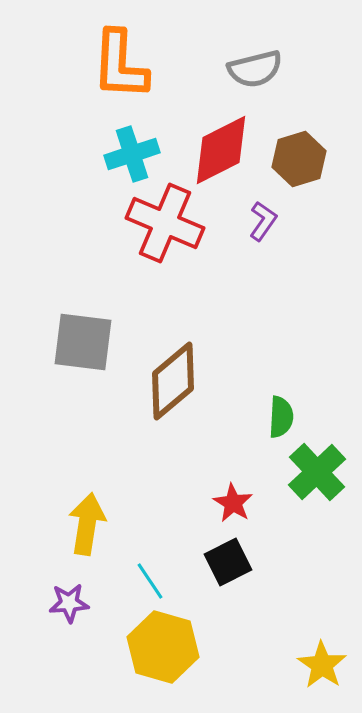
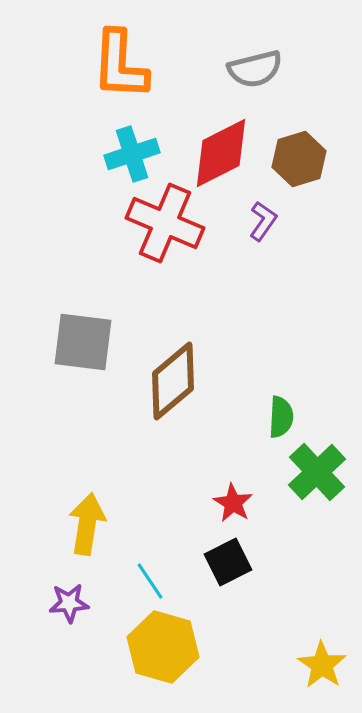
red diamond: moved 3 px down
